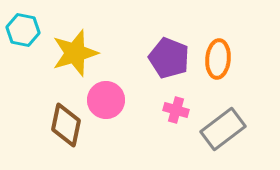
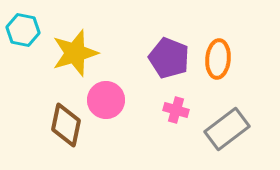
gray rectangle: moved 4 px right
